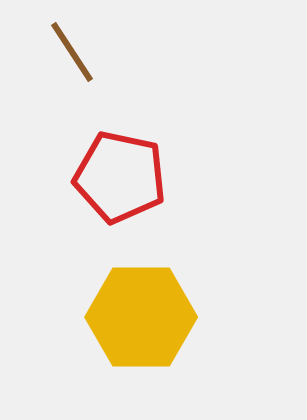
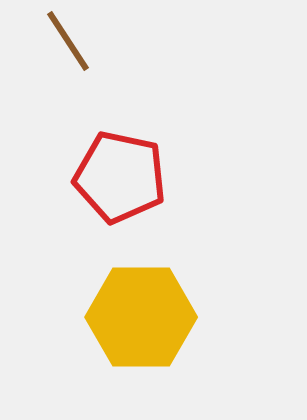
brown line: moved 4 px left, 11 px up
